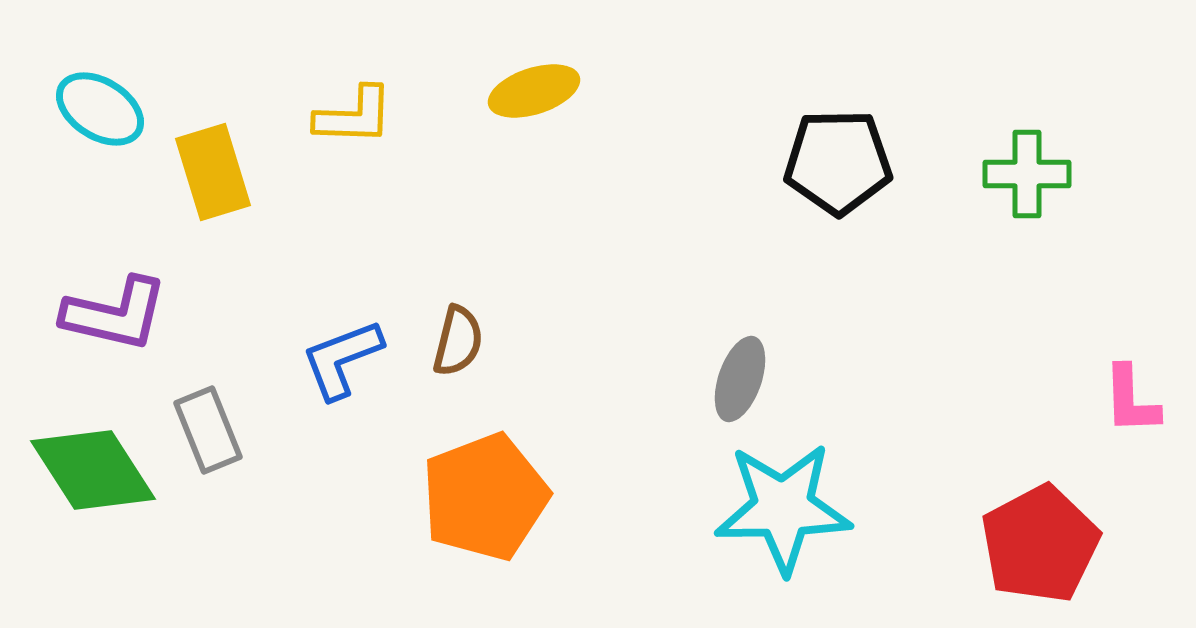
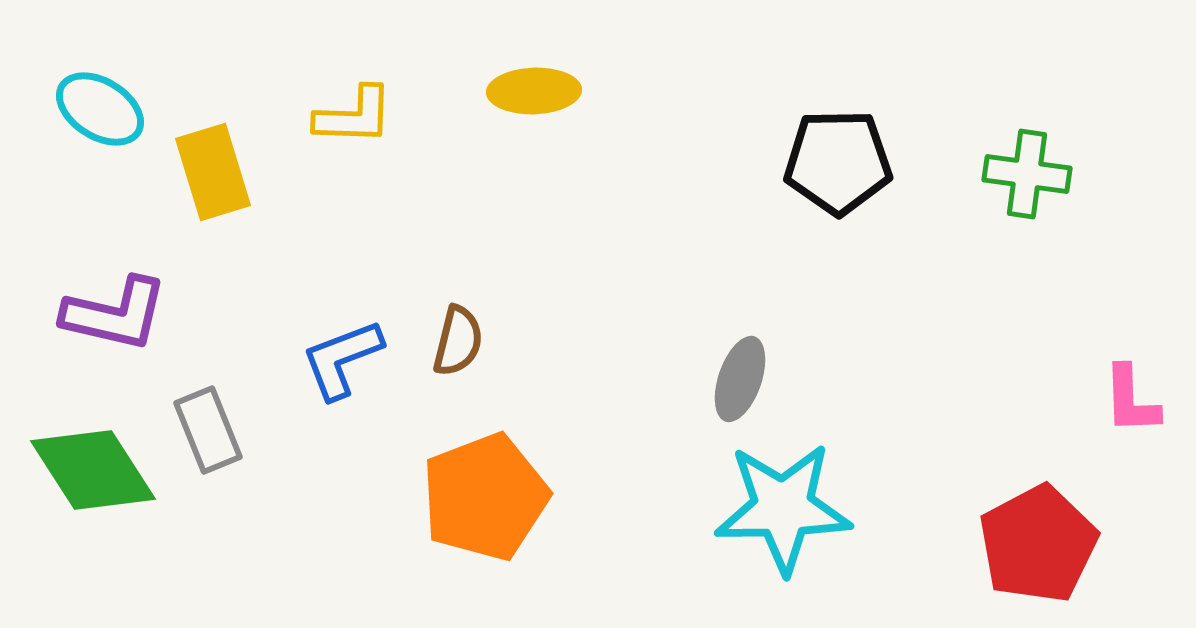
yellow ellipse: rotated 16 degrees clockwise
green cross: rotated 8 degrees clockwise
red pentagon: moved 2 px left
